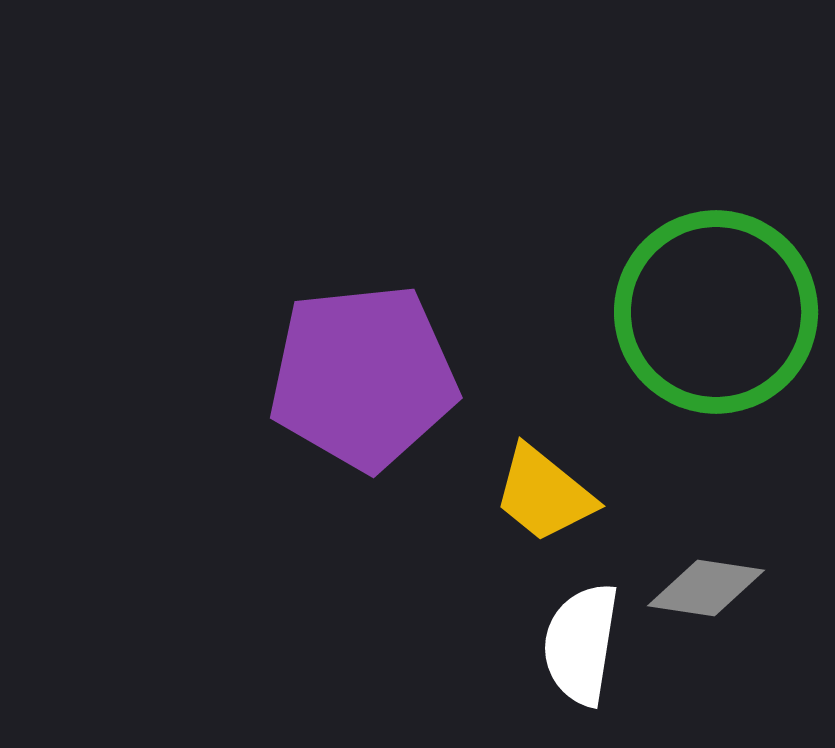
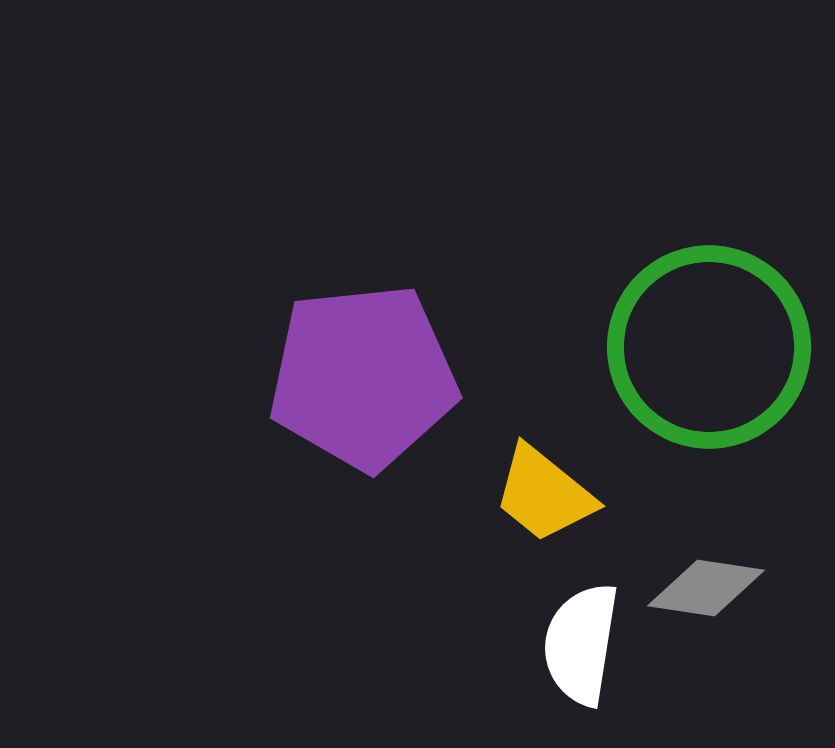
green circle: moved 7 px left, 35 px down
